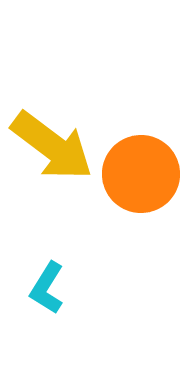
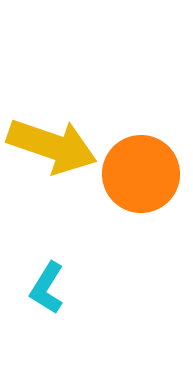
yellow arrow: rotated 18 degrees counterclockwise
